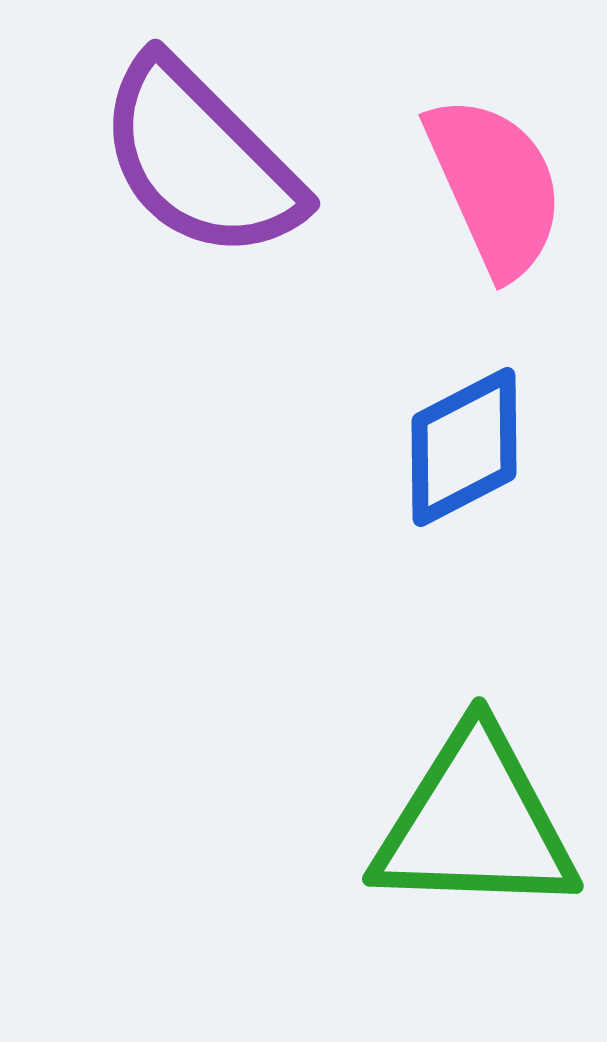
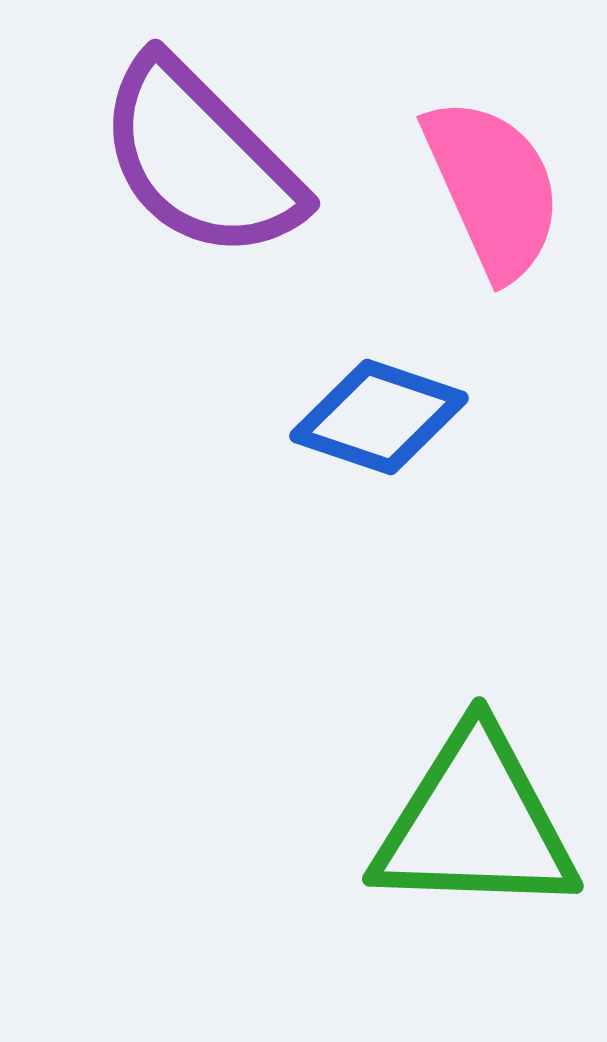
pink semicircle: moved 2 px left, 2 px down
blue diamond: moved 85 px left, 30 px up; rotated 46 degrees clockwise
